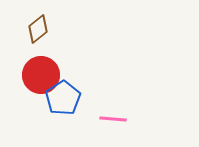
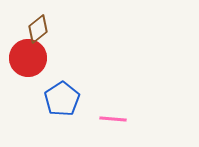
red circle: moved 13 px left, 17 px up
blue pentagon: moved 1 px left, 1 px down
